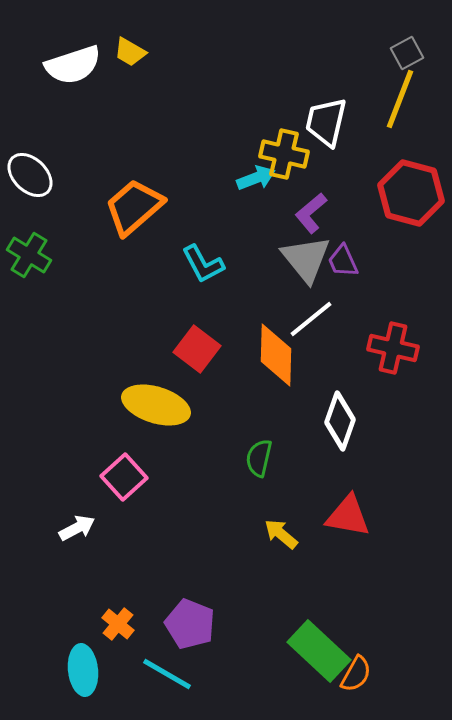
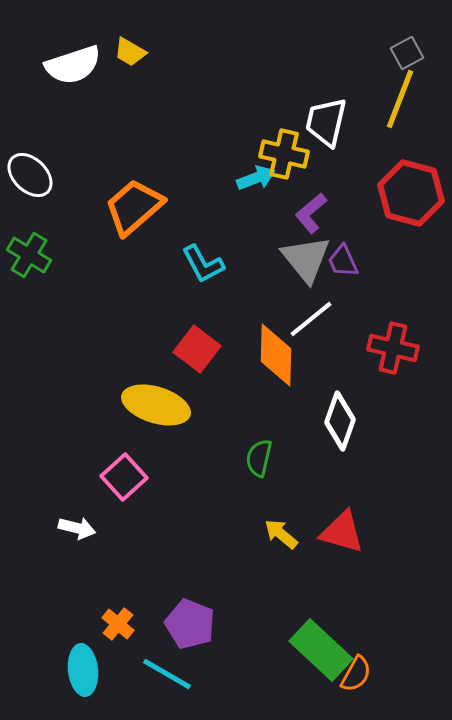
red triangle: moved 6 px left, 16 px down; rotated 6 degrees clockwise
white arrow: rotated 42 degrees clockwise
green rectangle: moved 2 px right, 1 px up
